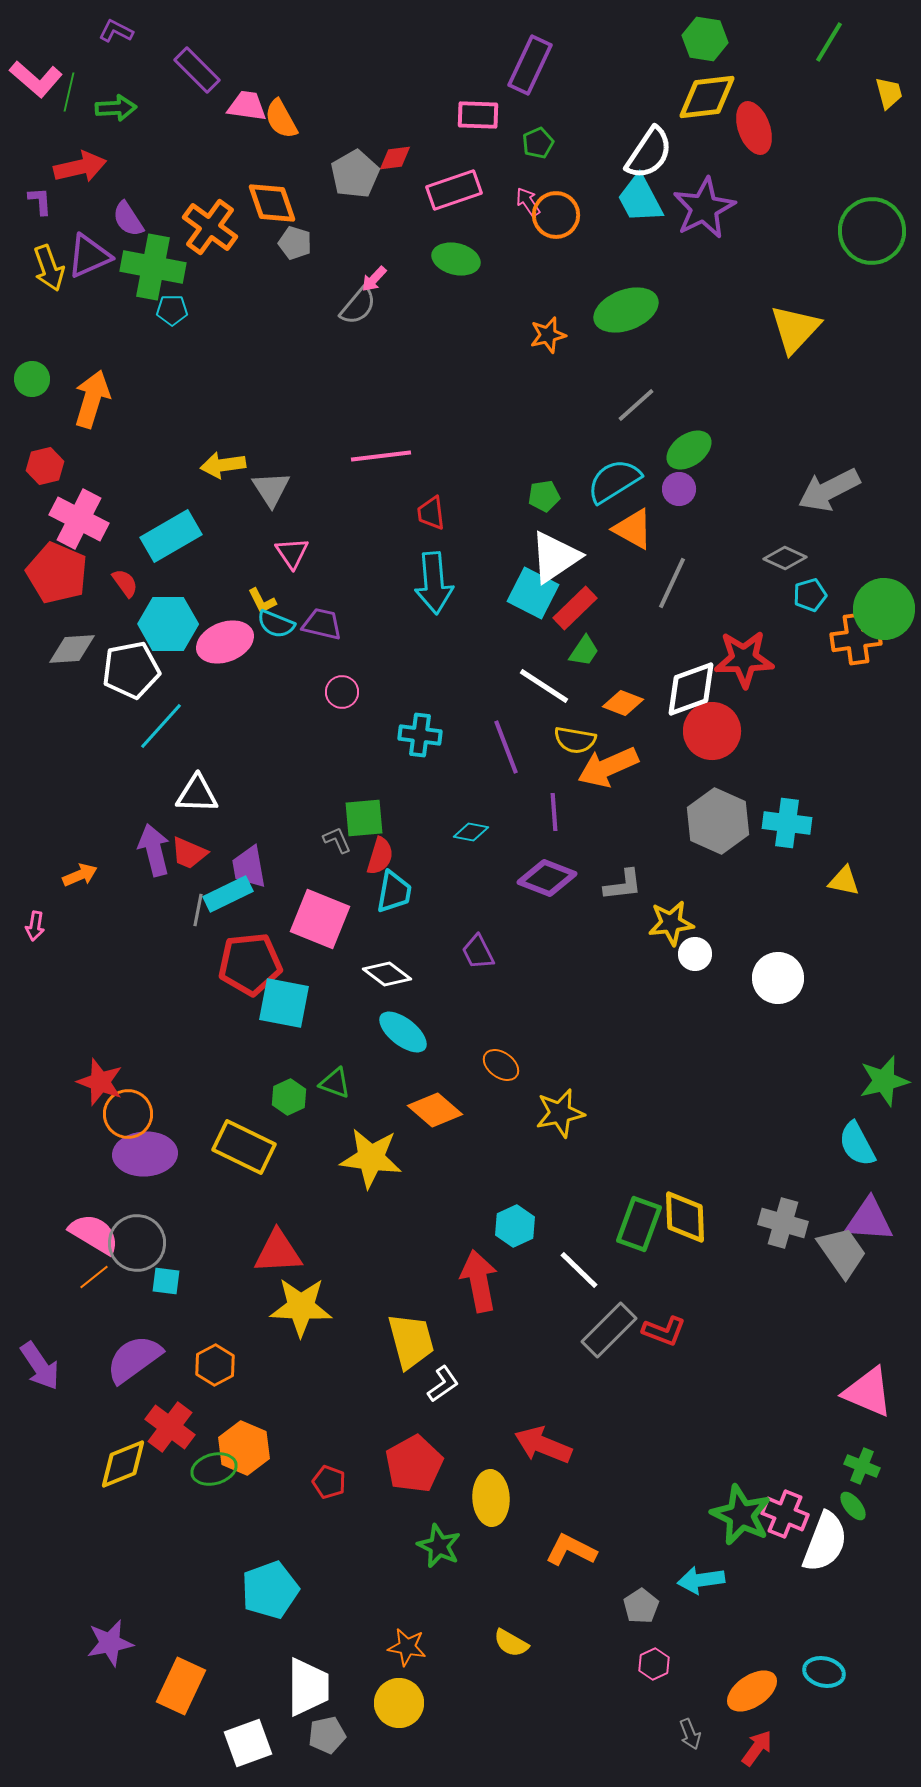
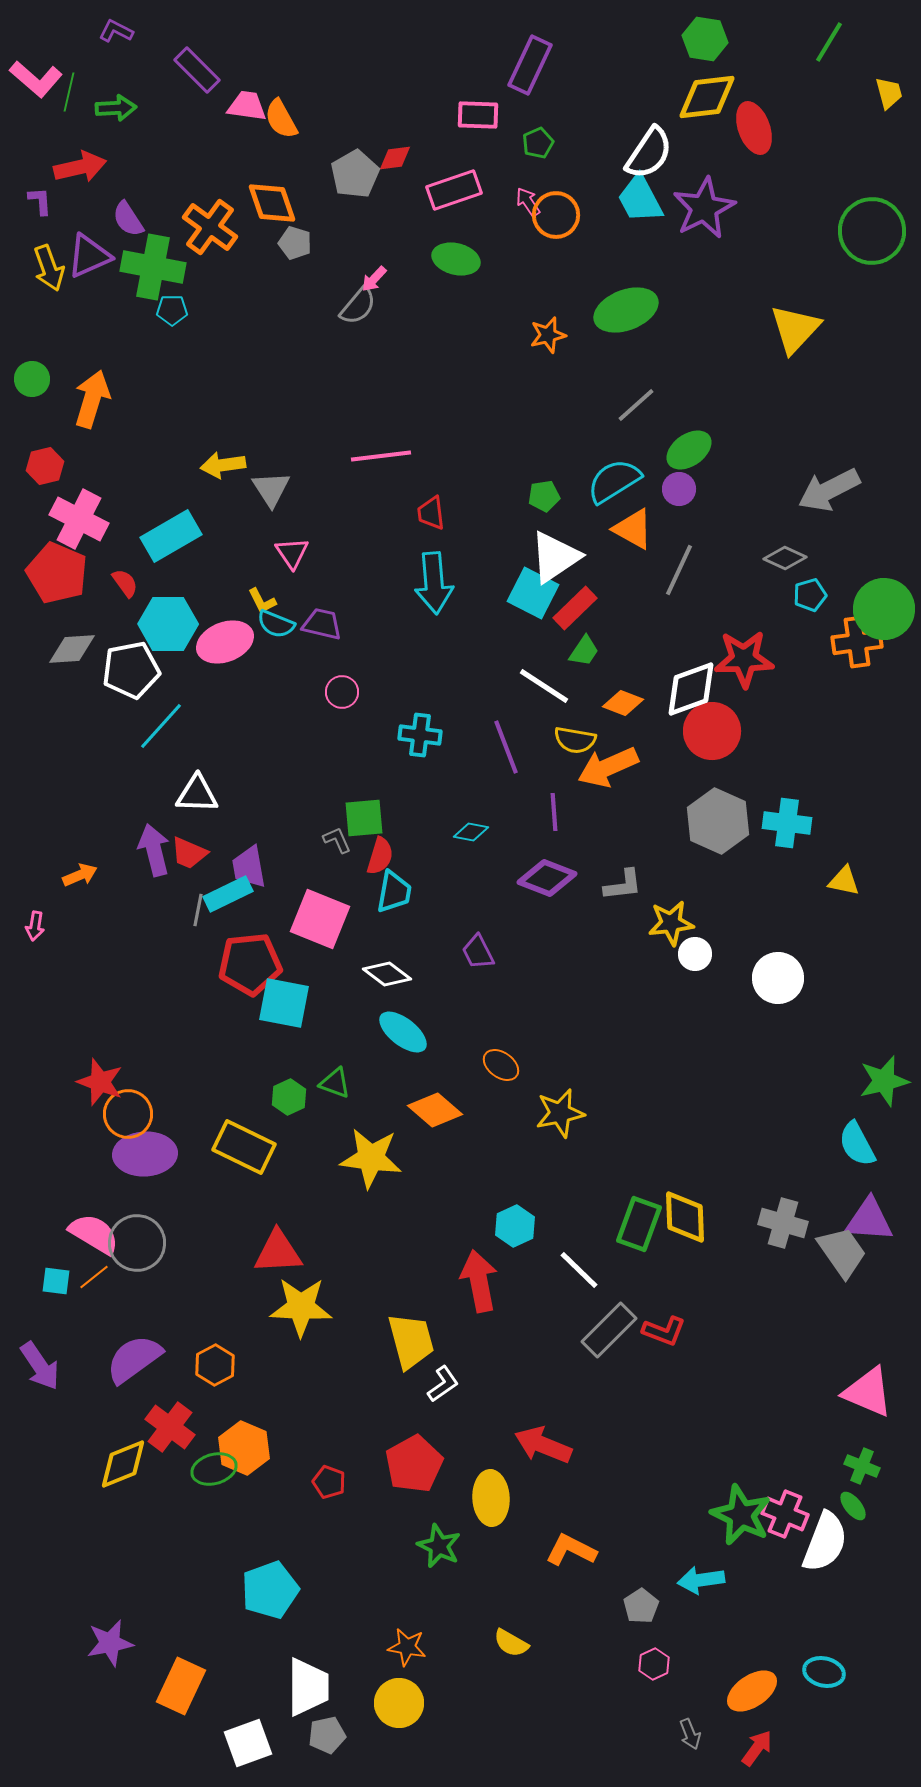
gray line at (672, 583): moved 7 px right, 13 px up
orange cross at (856, 639): moved 1 px right, 3 px down
cyan square at (166, 1281): moved 110 px left
